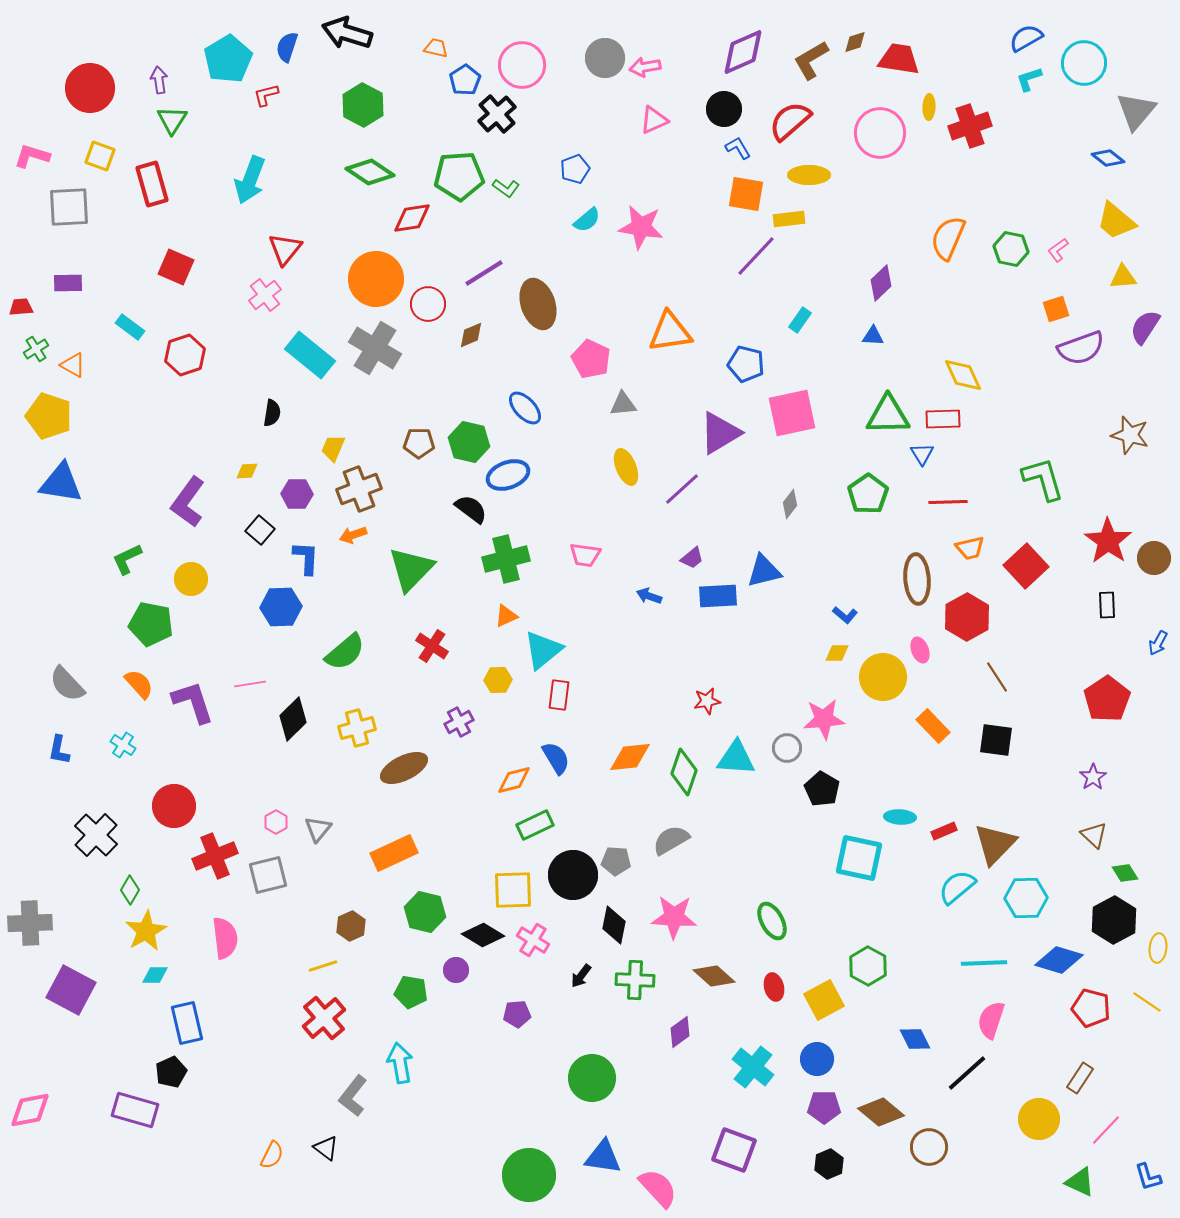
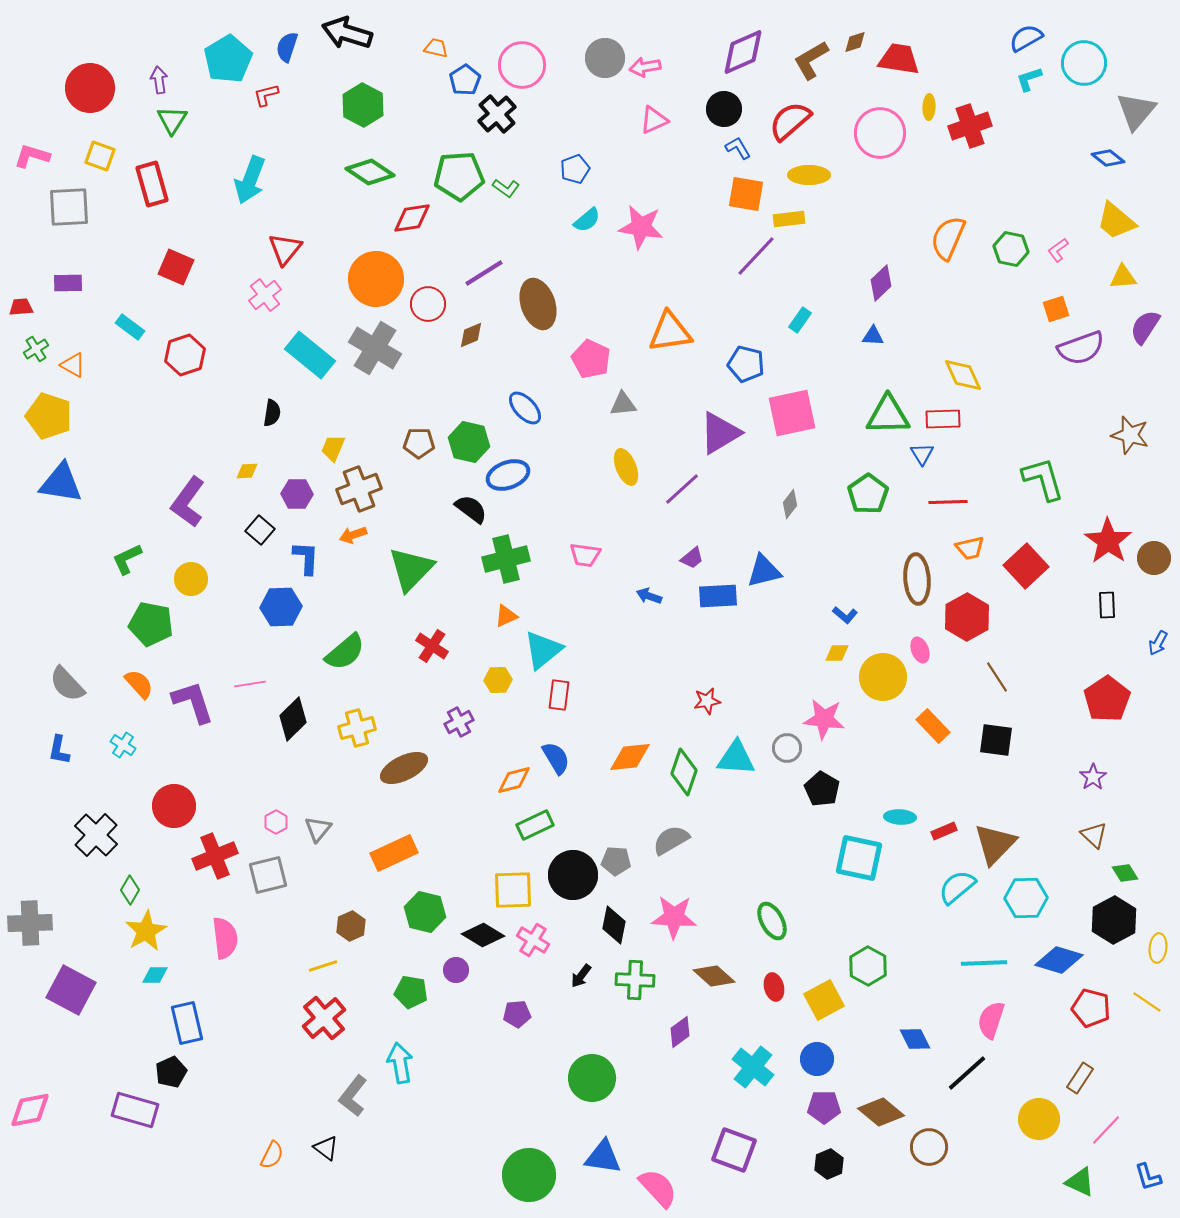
pink star at (824, 719): rotated 12 degrees clockwise
